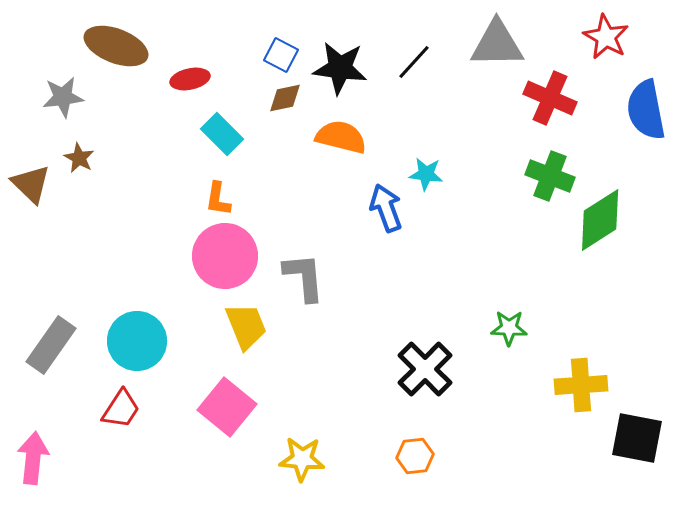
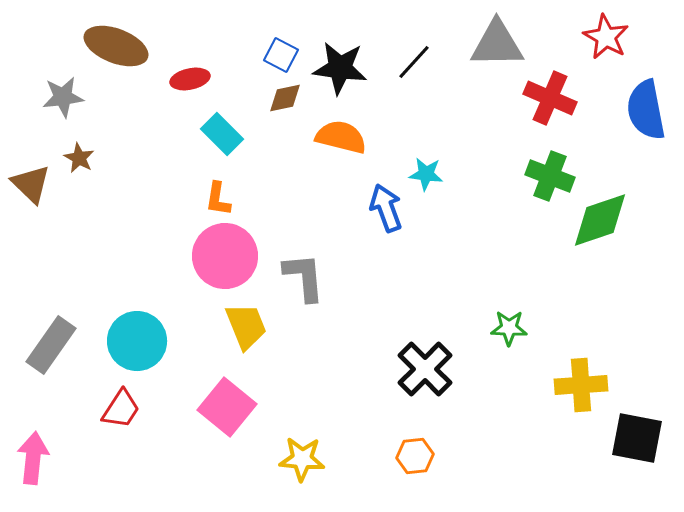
green diamond: rotated 14 degrees clockwise
